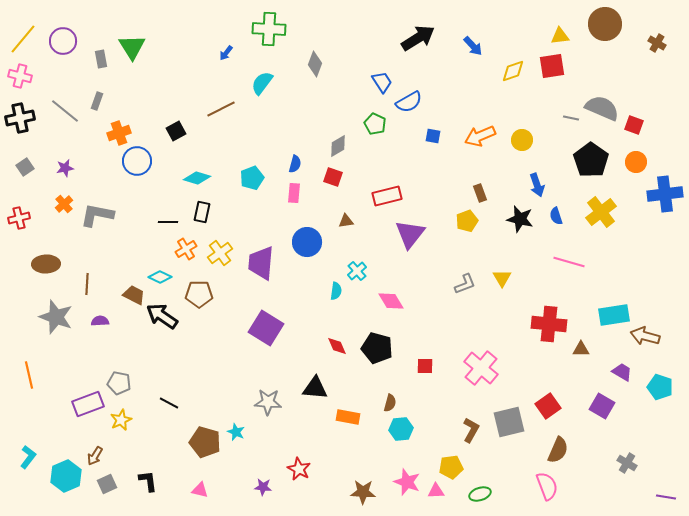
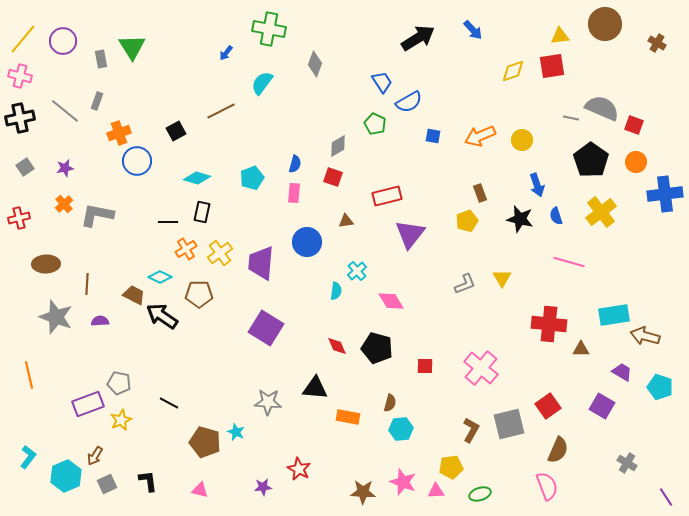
green cross at (269, 29): rotated 8 degrees clockwise
blue arrow at (473, 46): moved 16 px up
brown line at (221, 109): moved 2 px down
gray square at (509, 422): moved 2 px down
pink star at (407, 482): moved 4 px left
purple star at (263, 487): rotated 12 degrees counterclockwise
purple line at (666, 497): rotated 48 degrees clockwise
